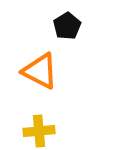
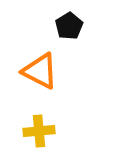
black pentagon: moved 2 px right
